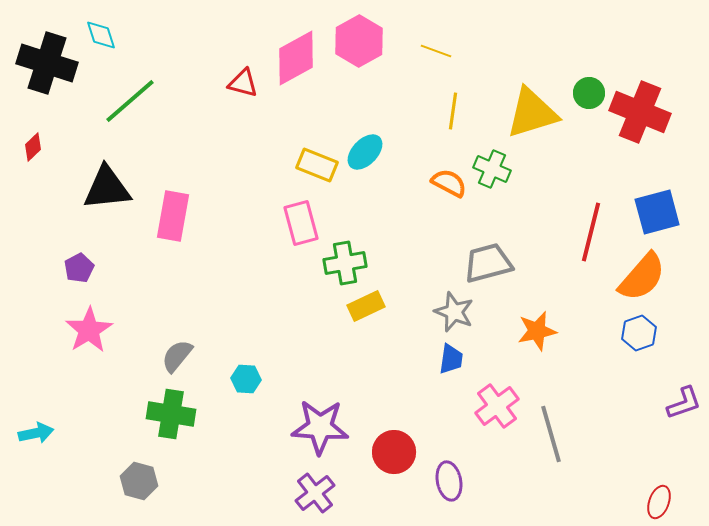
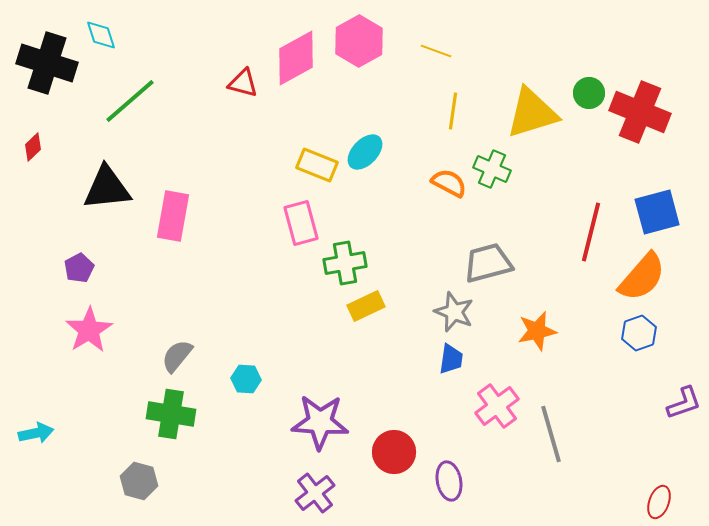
purple star at (320, 427): moved 5 px up
